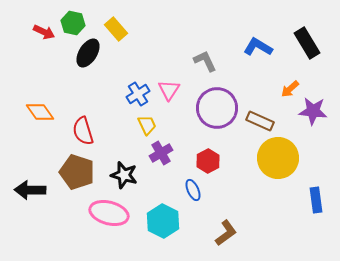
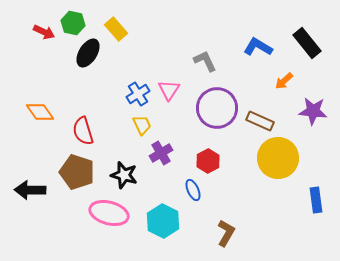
black rectangle: rotated 8 degrees counterclockwise
orange arrow: moved 6 px left, 8 px up
yellow trapezoid: moved 5 px left
brown L-shape: rotated 24 degrees counterclockwise
